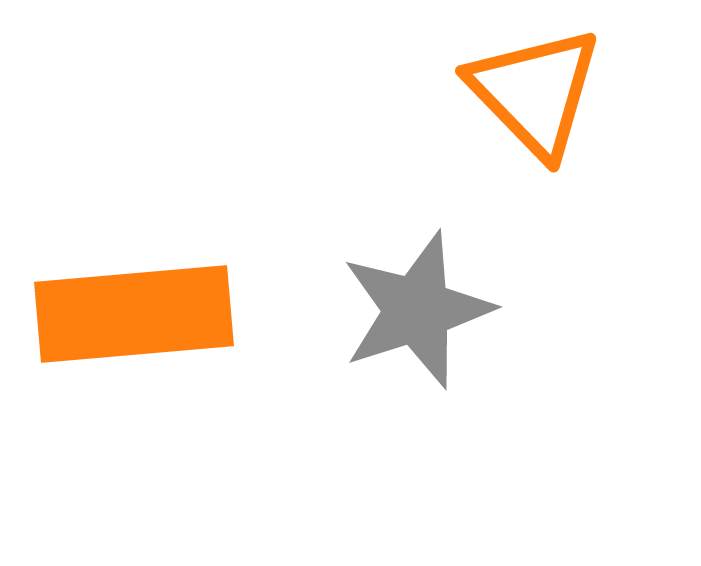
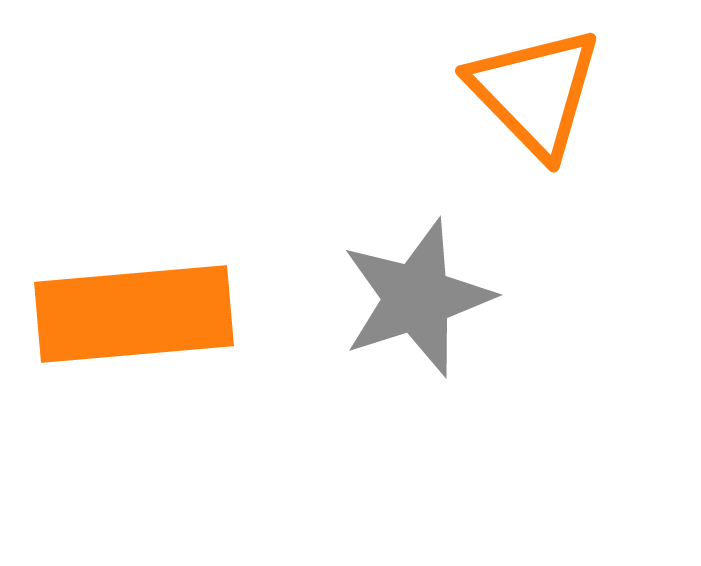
gray star: moved 12 px up
